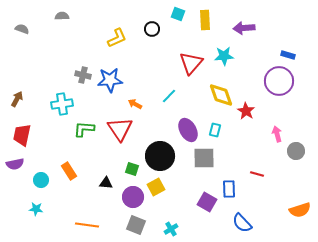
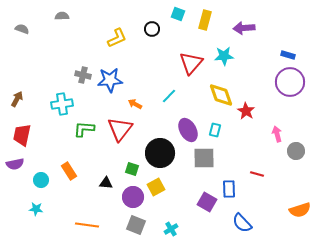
yellow rectangle at (205, 20): rotated 18 degrees clockwise
purple circle at (279, 81): moved 11 px right, 1 px down
red triangle at (120, 129): rotated 12 degrees clockwise
black circle at (160, 156): moved 3 px up
